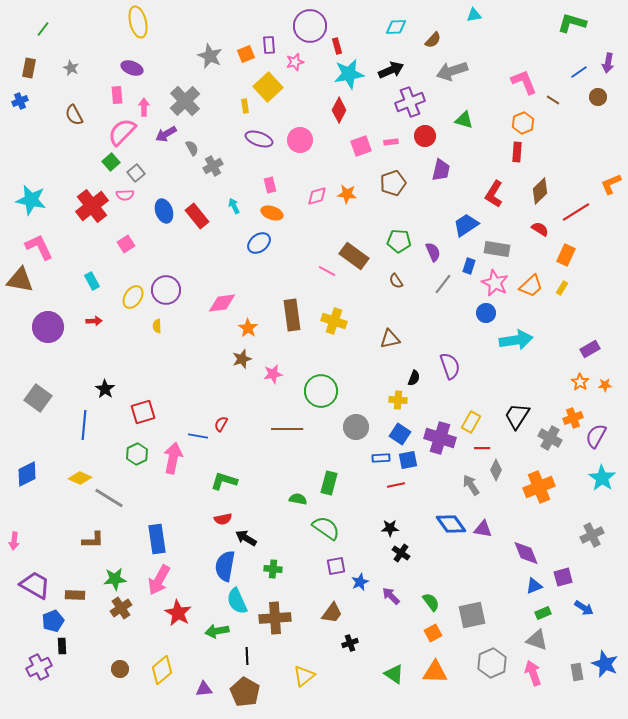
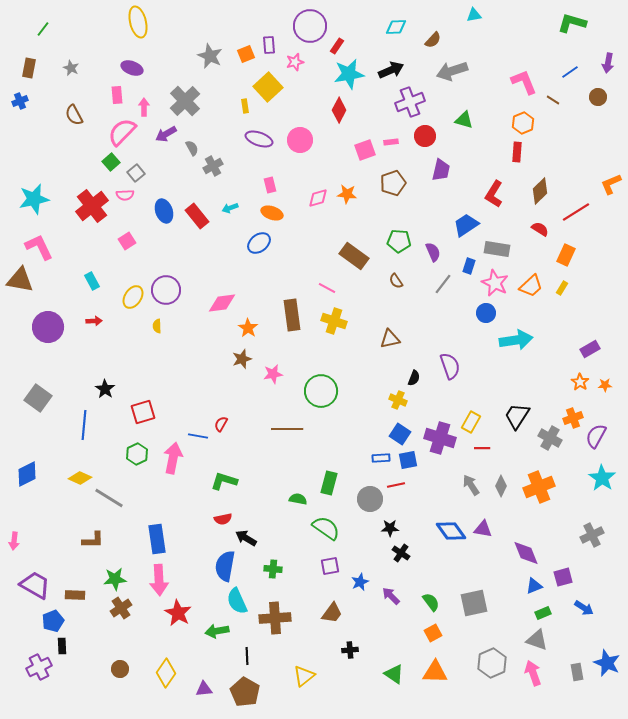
red rectangle at (337, 46): rotated 49 degrees clockwise
blue line at (579, 72): moved 9 px left
pink square at (361, 146): moved 4 px right, 4 px down
pink diamond at (317, 196): moved 1 px right, 2 px down
cyan star at (31, 200): moved 3 px right, 1 px up; rotated 24 degrees counterclockwise
cyan arrow at (234, 206): moved 4 px left, 2 px down; rotated 84 degrees counterclockwise
pink square at (126, 244): moved 1 px right, 3 px up
pink line at (327, 271): moved 17 px down
yellow cross at (398, 400): rotated 18 degrees clockwise
gray circle at (356, 427): moved 14 px right, 72 px down
gray diamond at (496, 470): moved 5 px right, 16 px down
blue diamond at (451, 524): moved 7 px down
purple square at (336, 566): moved 6 px left
pink arrow at (159, 580): rotated 32 degrees counterclockwise
gray square at (472, 615): moved 2 px right, 12 px up
black cross at (350, 643): moved 7 px down; rotated 14 degrees clockwise
blue star at (605, 664): moved 2 px right, 1 px up
yellow diamond at (162, 670): moved 4 px right, 3 px down; rotated 16 degrees counterclockwise
